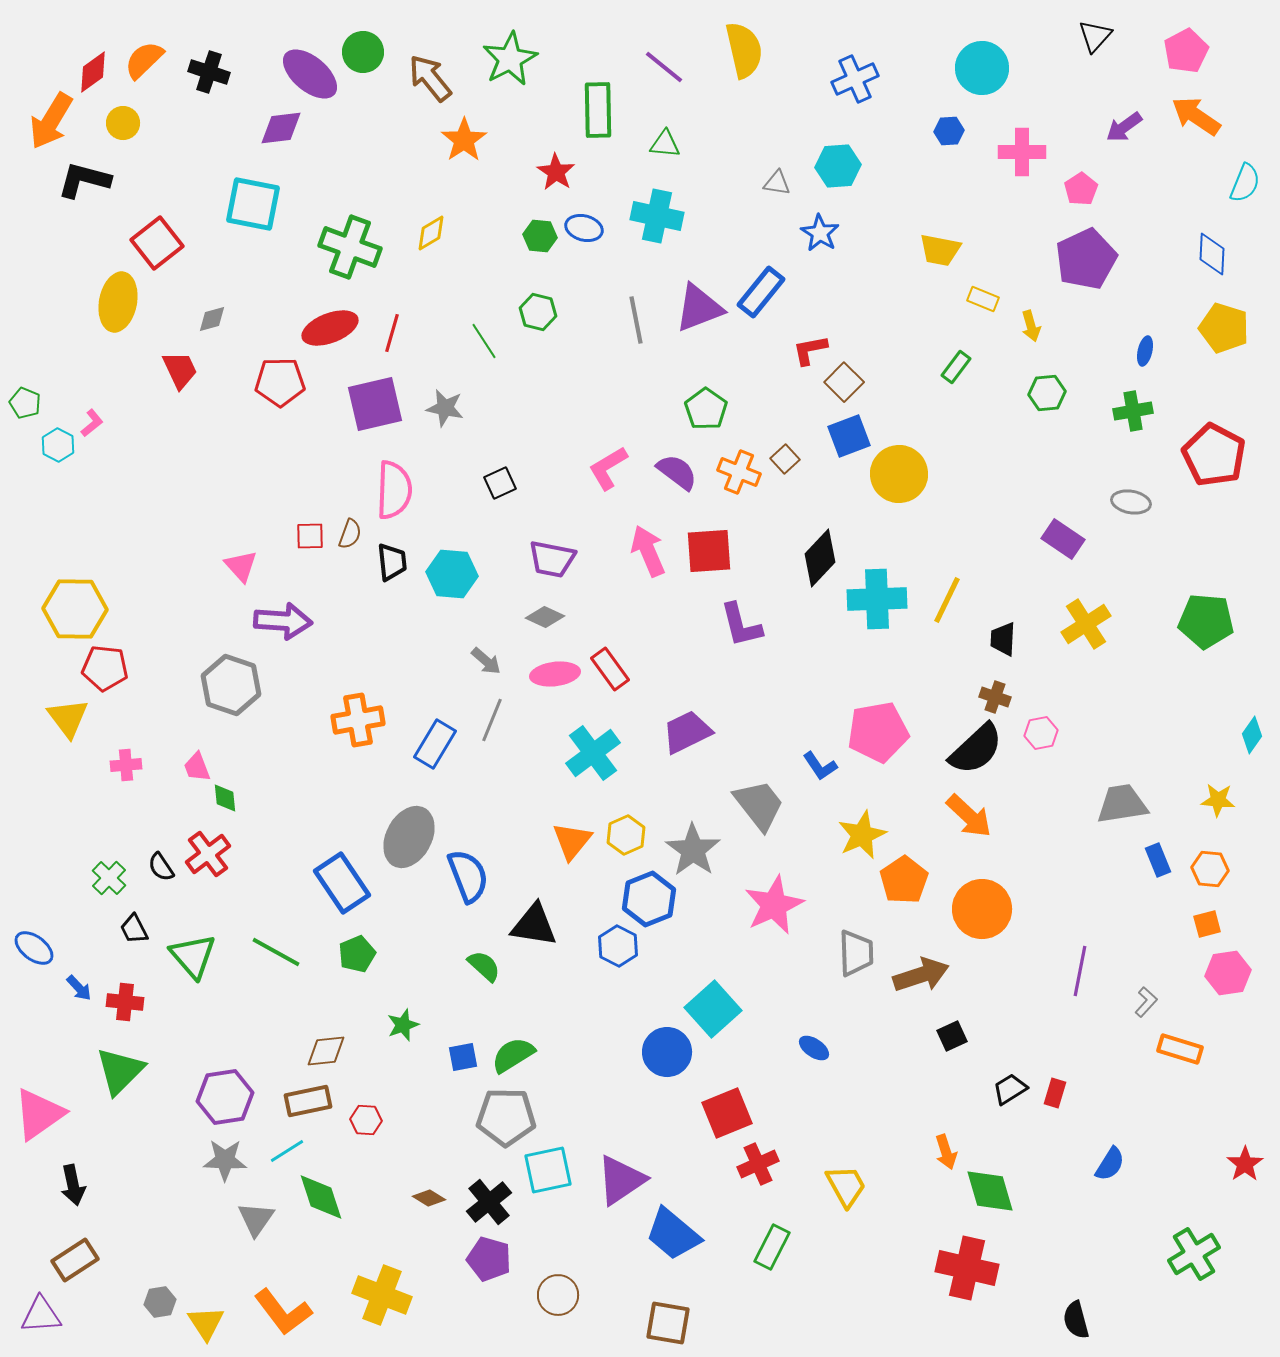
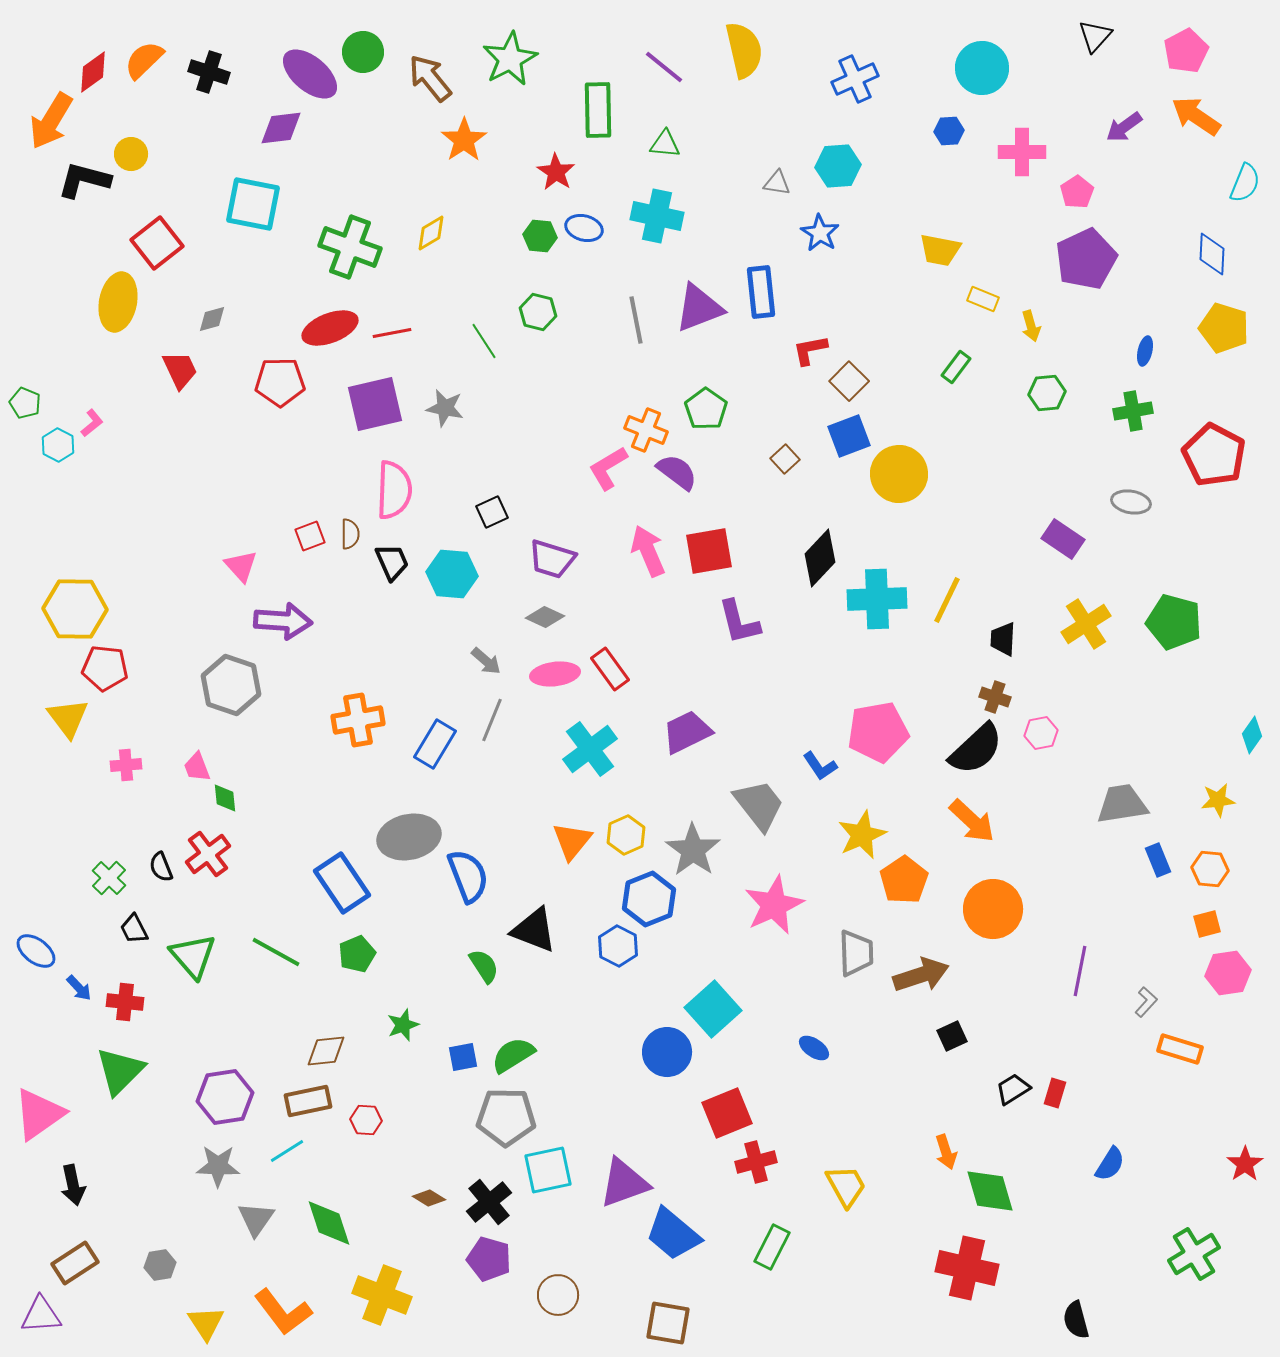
yellow circle at (123, 123): moved 8 px right, 31 px down
pink pentagon at (1081, 189): moved 4 px left, 3 px down
blue rectangle at (761, 292): rotated 45 degrees counterclockwise
red line at (392, 333): rotated 63 degrees clockwise
brown square at (844, 382): moved 5 px right, 1 px up
orange cross at (739, 472): moved 93 px left, 42 px up
black square at (500, 483): moved 8 px left, 29 px down
brown semicircle at (350, 534): rotated 20 degrees counterclockwise
red square at (310, 536): rotated 20 degrees counterclockwise
red square at (709, 551): rotated 6 degrees counterclockwise
purple trapezoid at (552, 559): rotated 6 degrees clockwise
black trapezoid at (392, 562): rotated 18 degrees counterclockwise
green pentagon at (1206, 621): moved 32 px left, 1 px down; rotated 10 degrees clockwise
purple L-shape at (741, 625): moved 2 px left, 3 px up
cyan cross at (593, 753): moved 3 px left, 4 px up
yellow star at (1218, 800): rotated 12 degrees counterclockwise
orange arrow at (969, 816): moved 3 px right, 5 px down
gray ellipse at (409, 837): rotated 50 degrees clockwise
black semicircle at (161, 867): rotated 12 degrees clockwise
orange circle at (982, 909): moved 11 px right
black triangle at (534, 925): moved 5 px down; rotated 12 degrees clockwise
blue ellipse at (34, 948): moved 2 px right, 3 px down
green semicircle at (484, 966): rotated 15 degrees clockwise
black trapezoid at (1010, 1089): moved 3 px right
gray star at (225, 1160): moved 7 px left, 6 px down
red cross at (758, 1164): moved 2 px left, 2 px up; rotated 9 degrees clockwise
purple triangle at (621, 1180): moved 3 px right, 3 px down; rotated 14 degrees clockwise
green diamond at (321, 1197): moved 8 px right, 26 px down
brown rectangle at (75, 1260): moved 3 px down
gray hexagon at (160, 1302): moved 37 px up
